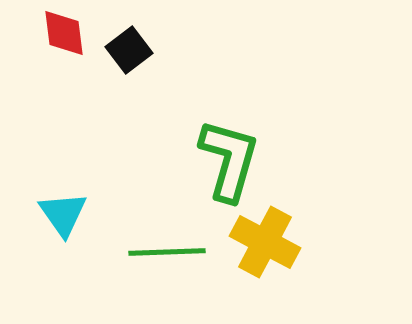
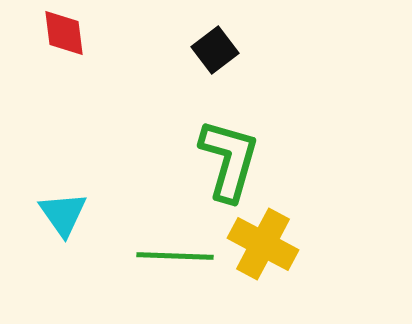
black square: moved 86 px right
yellow cross: moved 2 px left, 2 px down
green line: moved 8 px right, 4 px down; rotated 4 degrees clockwise
